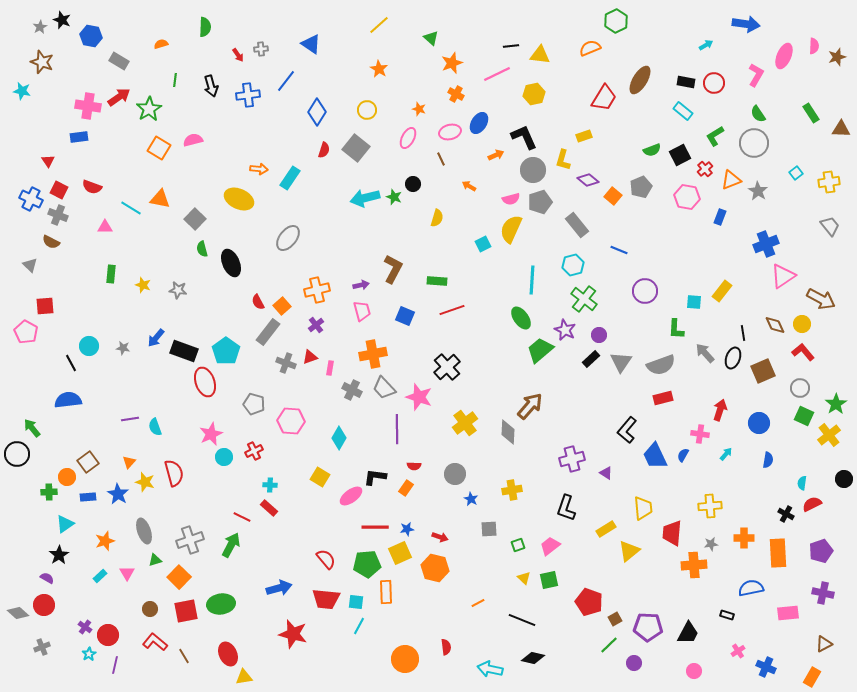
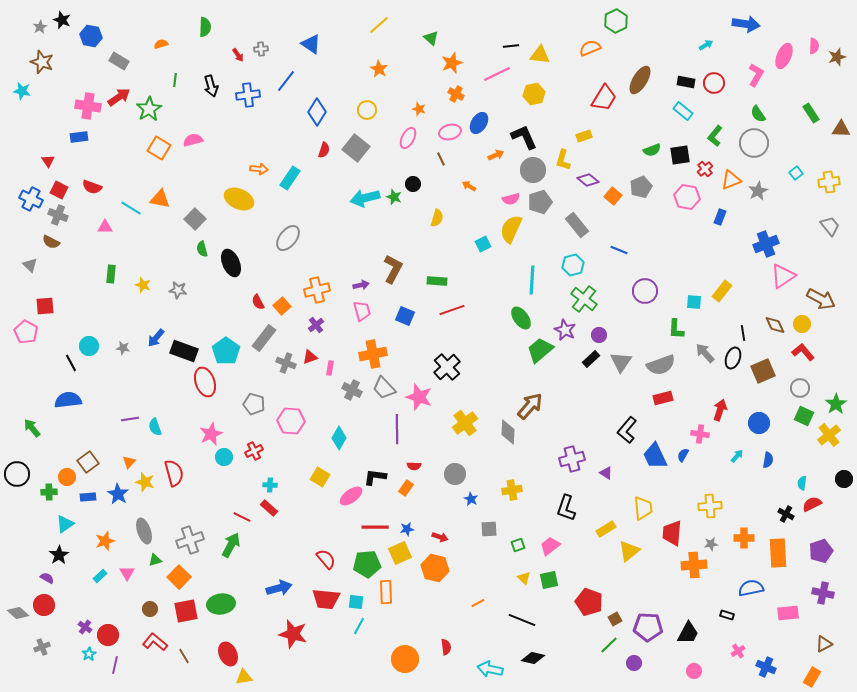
green L-shape at (715, 136): rotated 20 degrees counterclockwise
black square at (680, 155): rotated 20 degrees clockwise
gray star at (758, 191): rotated 12 degrees clockwise
gray rectangle at (268, 332): moved 4 px left, 6 px down
black circle at (17, 454): moved 20 px down
cyan arrow at (726, 454): moved 11 px right, 2 px down
